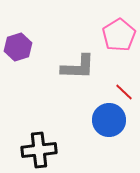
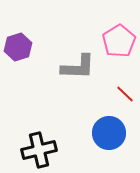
pink pentagon: moved 6 px down
red line: moved 1 px right, 2 px down
blue circle: moved 13 px down
black cross: rotated 8 degrees counterclockwise
